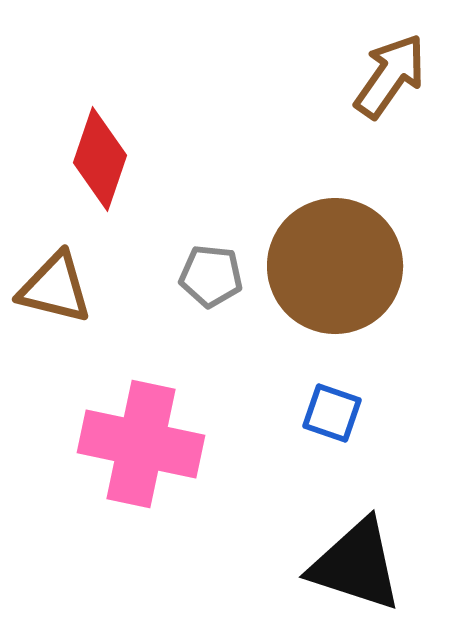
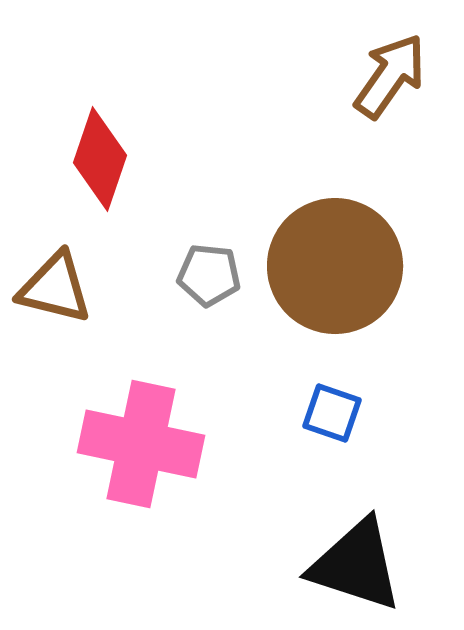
gray pentagon: moved 2 px left, 1 px up
